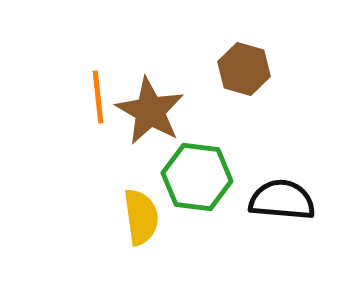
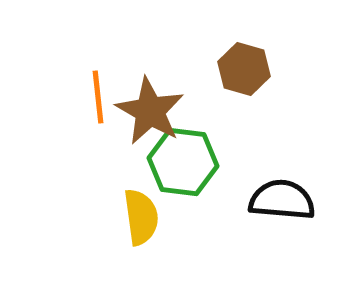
green hexagon: moved 14 px left, 15 px up
